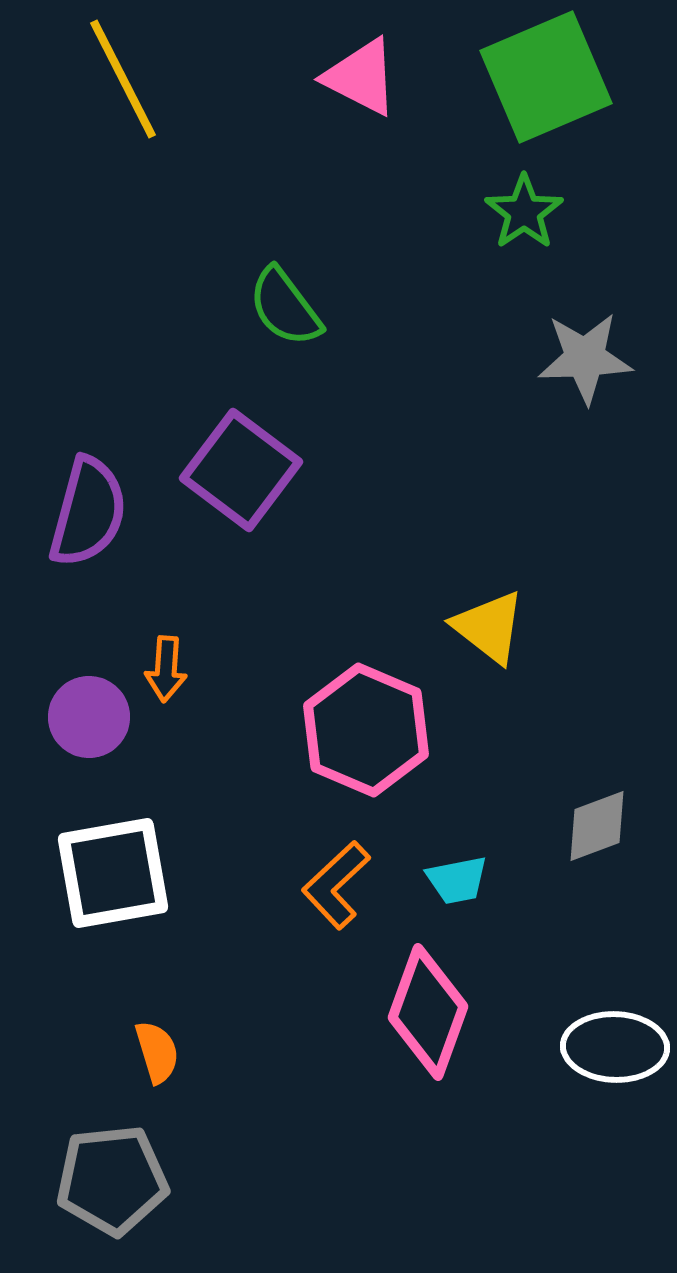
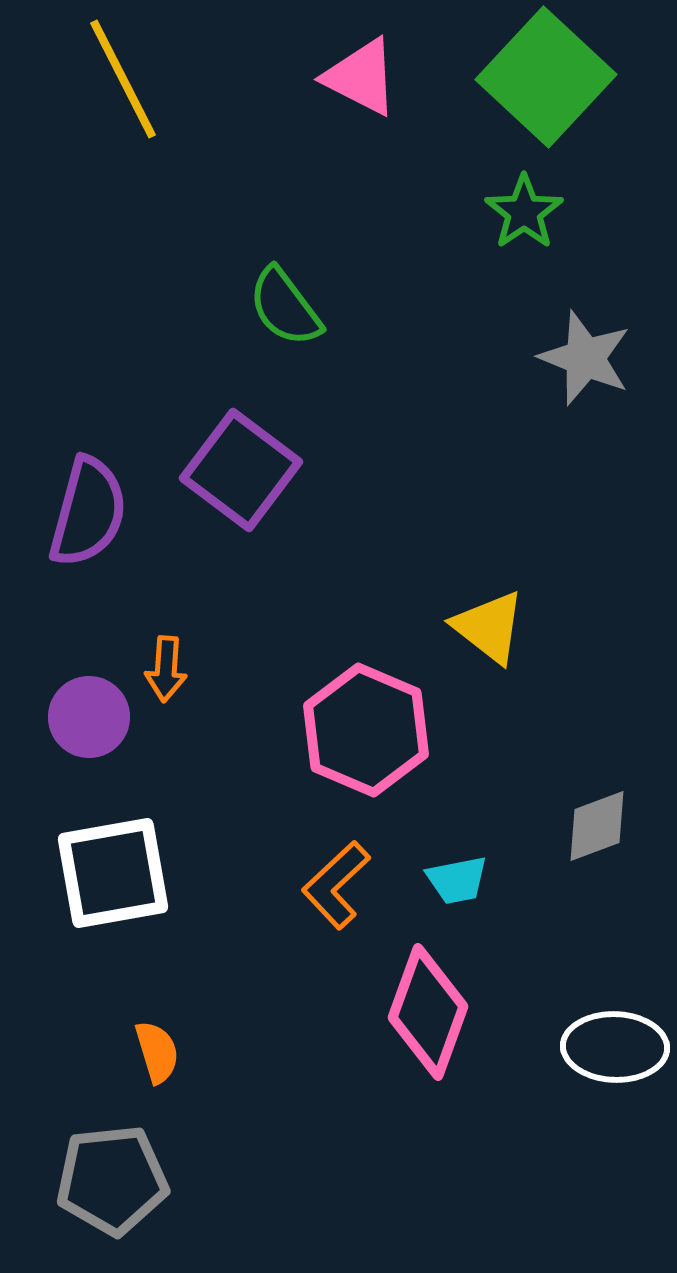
green square: rotated 24 degrees counterclockwise
gray star: rotated 24 degrees clockwise
